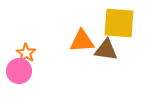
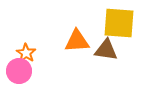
orange triangle: moved 5 px left
